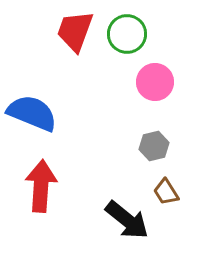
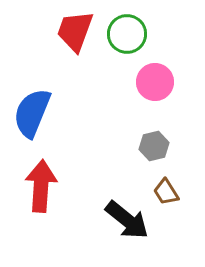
blue semicircle: rotated 90 degrees counterclockwise
